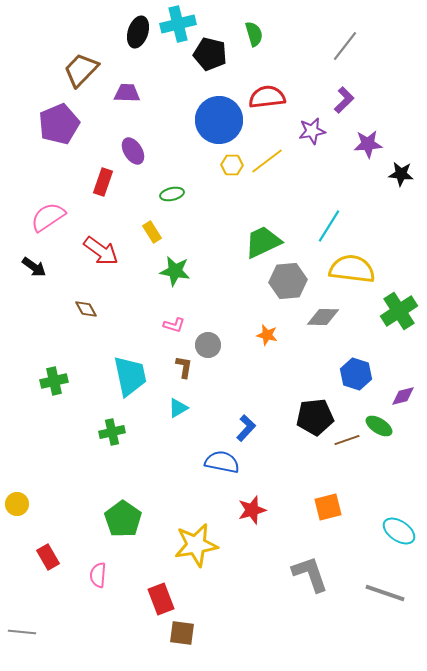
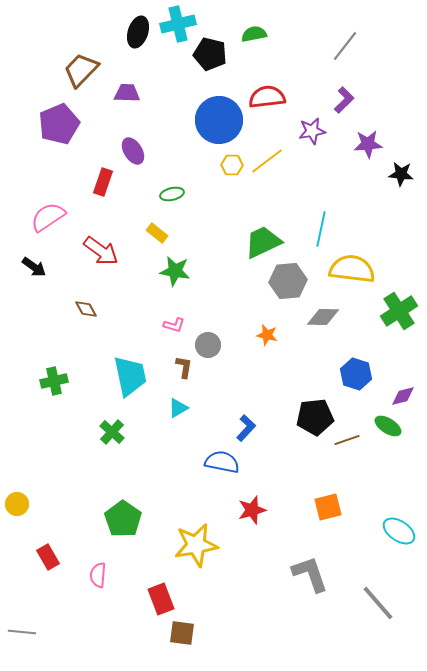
green semicircle at (254, 34): rotated 85 degrees counterclockwise
cyan line at (329, 226): moved 8 px left, 3 px down; rotated 20 degrees counterclockwise
yellow rectangle at (152, 232): moved 5 px right, 1 px down; rotated 20 degrees counterclockwise
green ellipse at (379, 426): moved 9 px right
green cross at (112, 432): rotated 35 degrees counterclockwise
gray line at (385, 593): moved 7 px left, 10 px down; rotated 30 degrees clockwise
